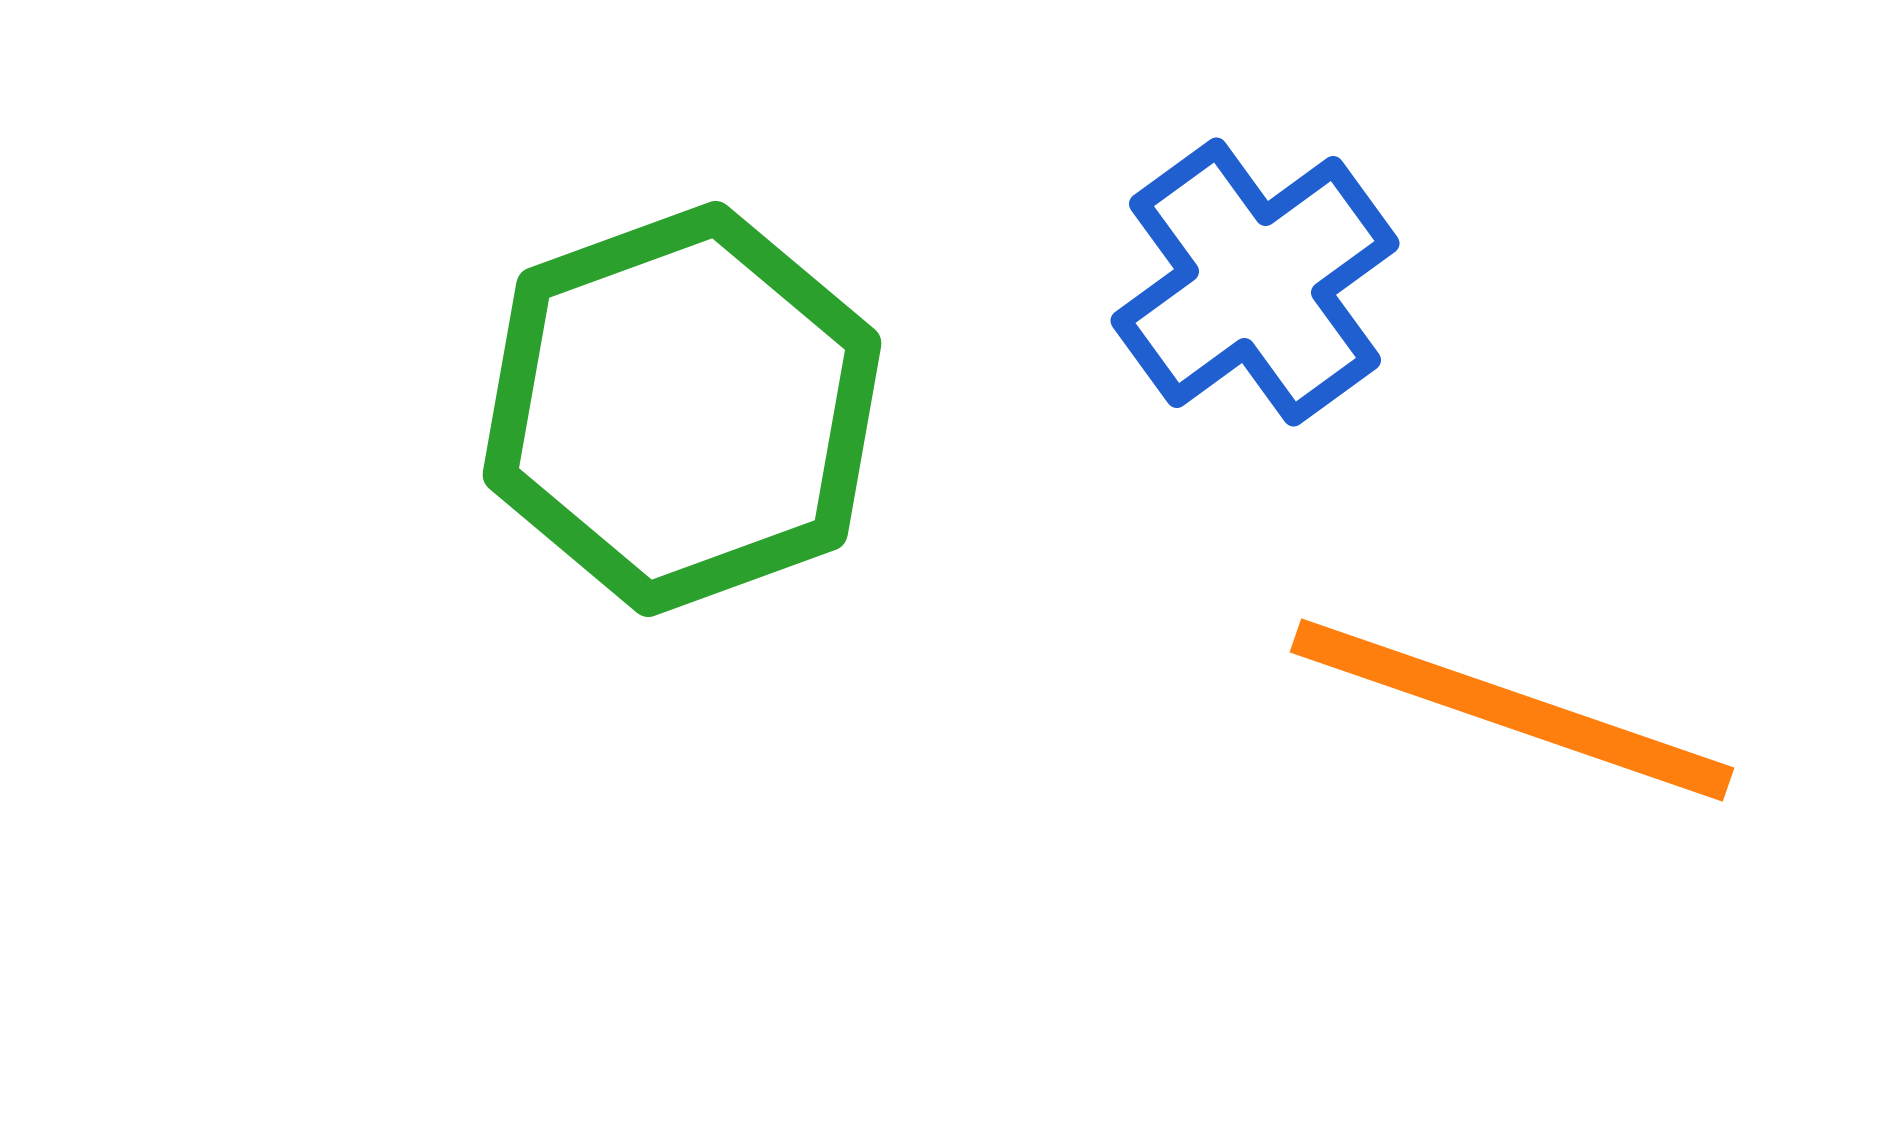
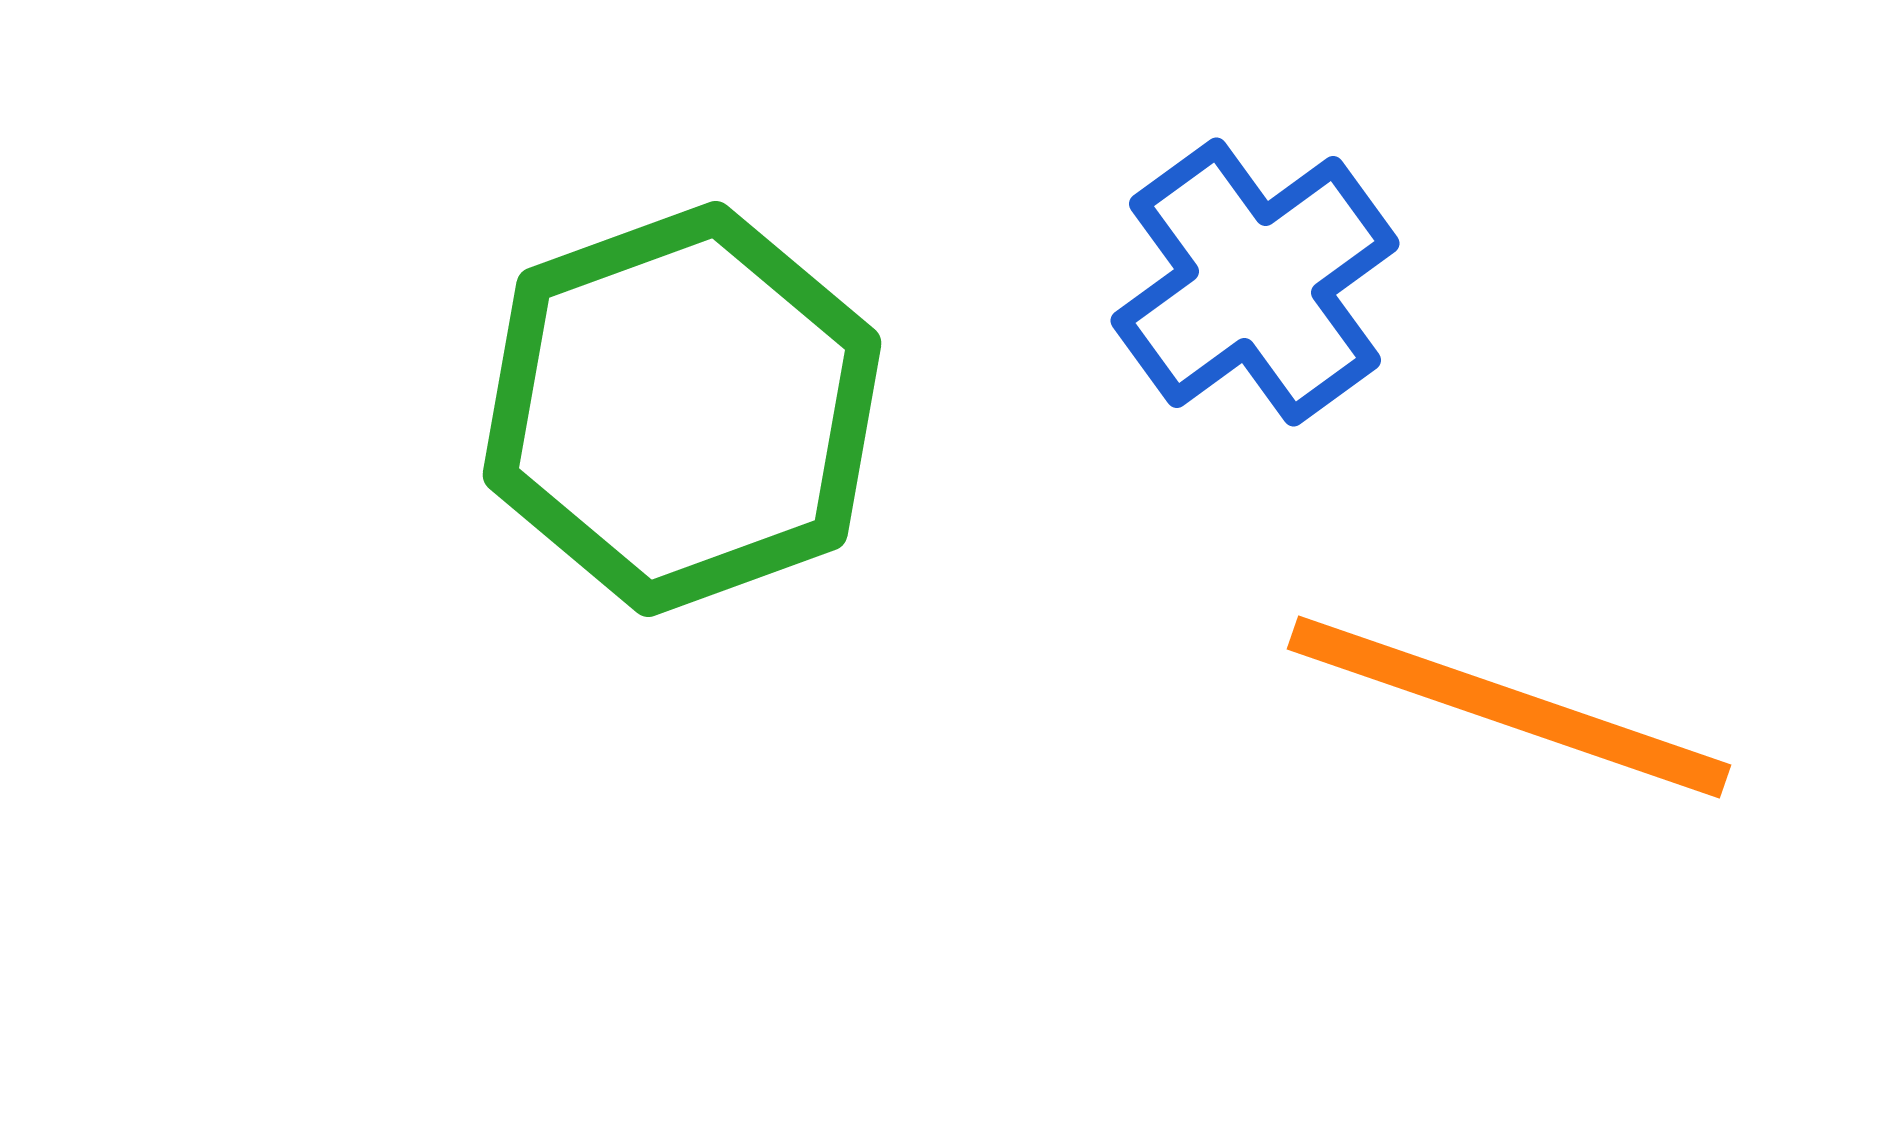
orange line: moved 3 px left, 3 px up
